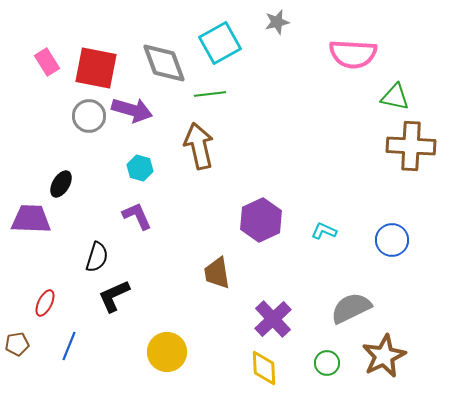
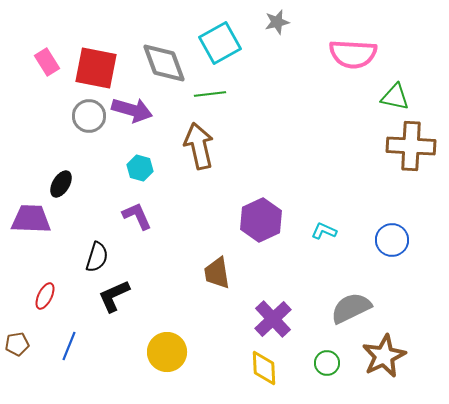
red ellipse: moved 7 px up
